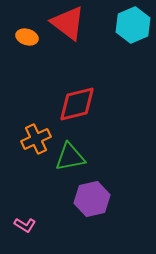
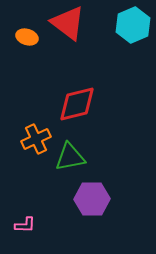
purple hexagon: rotated 12 degrees clockwise
pink L-shape: rotated 30 degrees counterclockwise
